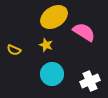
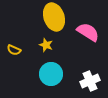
yellow ellipse: rotated 76 degrees counterclockwise
pink semicircle: moved 4 px right
cyan circle: moved 1 px left
